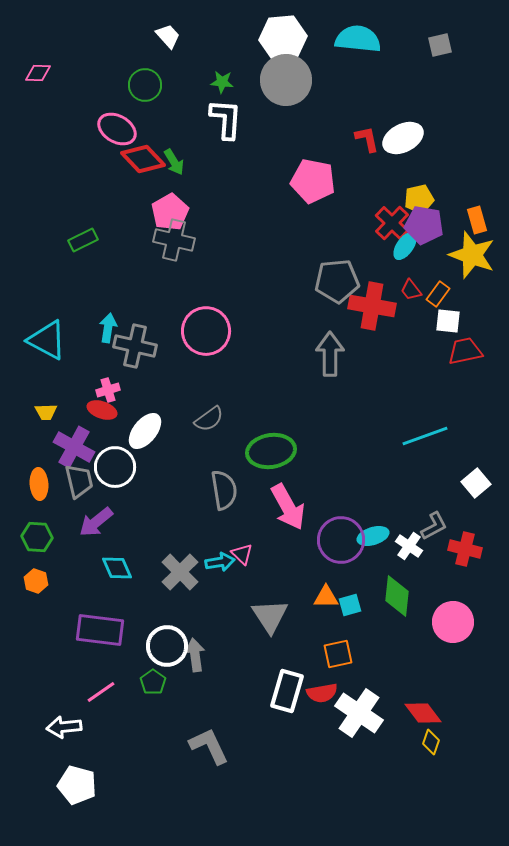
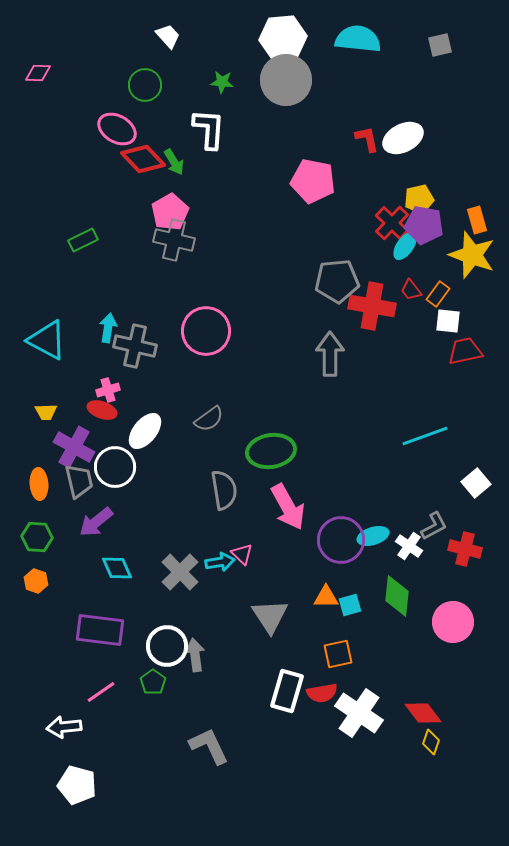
white L-shape at (226, 119): moved 17 px left, 10 px down
